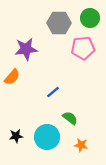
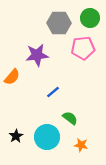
purple star: moved 11 px right, 6 px down
black star: rotated 24 degrees counterclockwise
